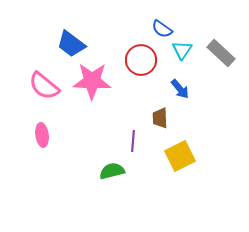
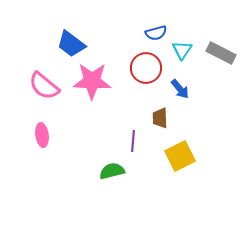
blue semicircle: moved 6 px left, 4 px down; rotated 50 degrees counterclockwise
gray rectangle: rotated 16 degrees counterclockwise
red circle: moved 5 px right, 8 px down
